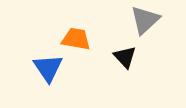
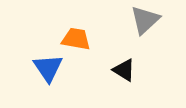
black triangle: moved 1 px left, 13 px down; rotated 15 degrees counterclockwise
